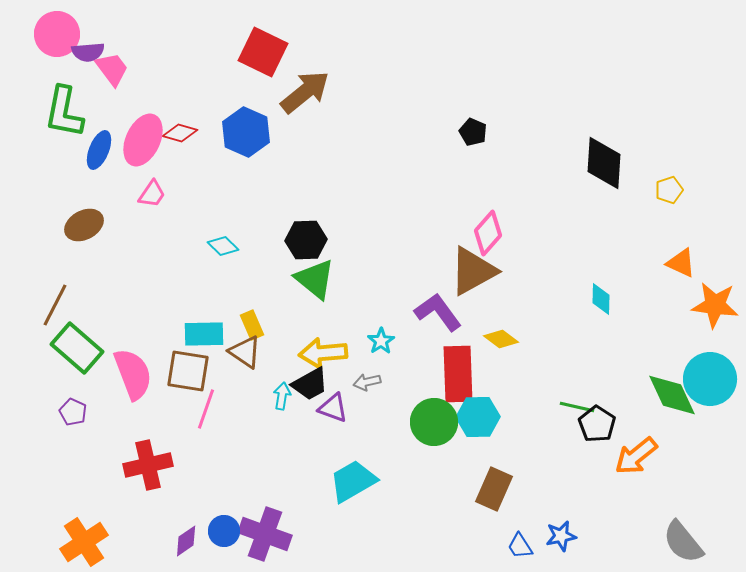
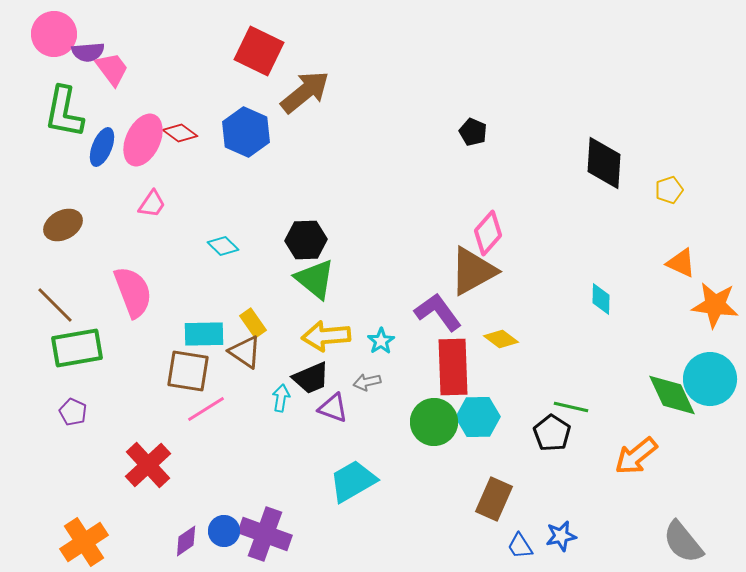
pink circle at (57, 34): moved 3 px left
red square at (263, 52): moved 4 px left, 1 px up
red diamond at (180, 133): rotated 20 degrees clockwise
blue ellipse at (99, 150): moved 3 px right, 3 px up
pink trapezoid at (152, 194): moved 10 px down
brown ellipse at (84, 225): moved 21 px left
brown line at (55, 305): rotated 72 degrees counterclockwise
yellow rectangle at (252, 325): moved 1 px right, 2 px up; rotated 12 degrees counterclockwise
green rectangle at (77, 348): rotated 51 degrees counterclockwise
yellow arrow at (323, 353): moved 3 px right, 17 px up
pink semicircle at (133, 374): moved 82 px up
red rectangle at (458, 374): moved 5 px left, 7 px up
black trapezoid at (310, 384): moved 1 px right, 6 px up; rotated 6 degrees clockwise
cyan arrow at (282, 396): moved 1 px left, 2 px down
green line at (577, 407): moved 6 px left
pink line at (206, 409): rotated 39 degrees clockwise
black pentagon at (597, 424): moved 45 px left, 9 px down
red cross at (148, 465): rotated 30 degrees counterclockwise
brown rectangle at (494, 489): moved 10 px down
